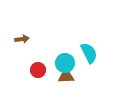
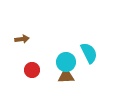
cyan circle: moved 1 px right, 1 px up
red circle: moved 6 px left
